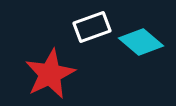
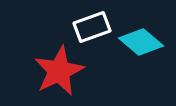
red star: moved 9 px right, 3 px up
